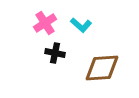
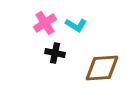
cyan L-shape: moved 5 px left; rotated 10 degrees counterclockwise
